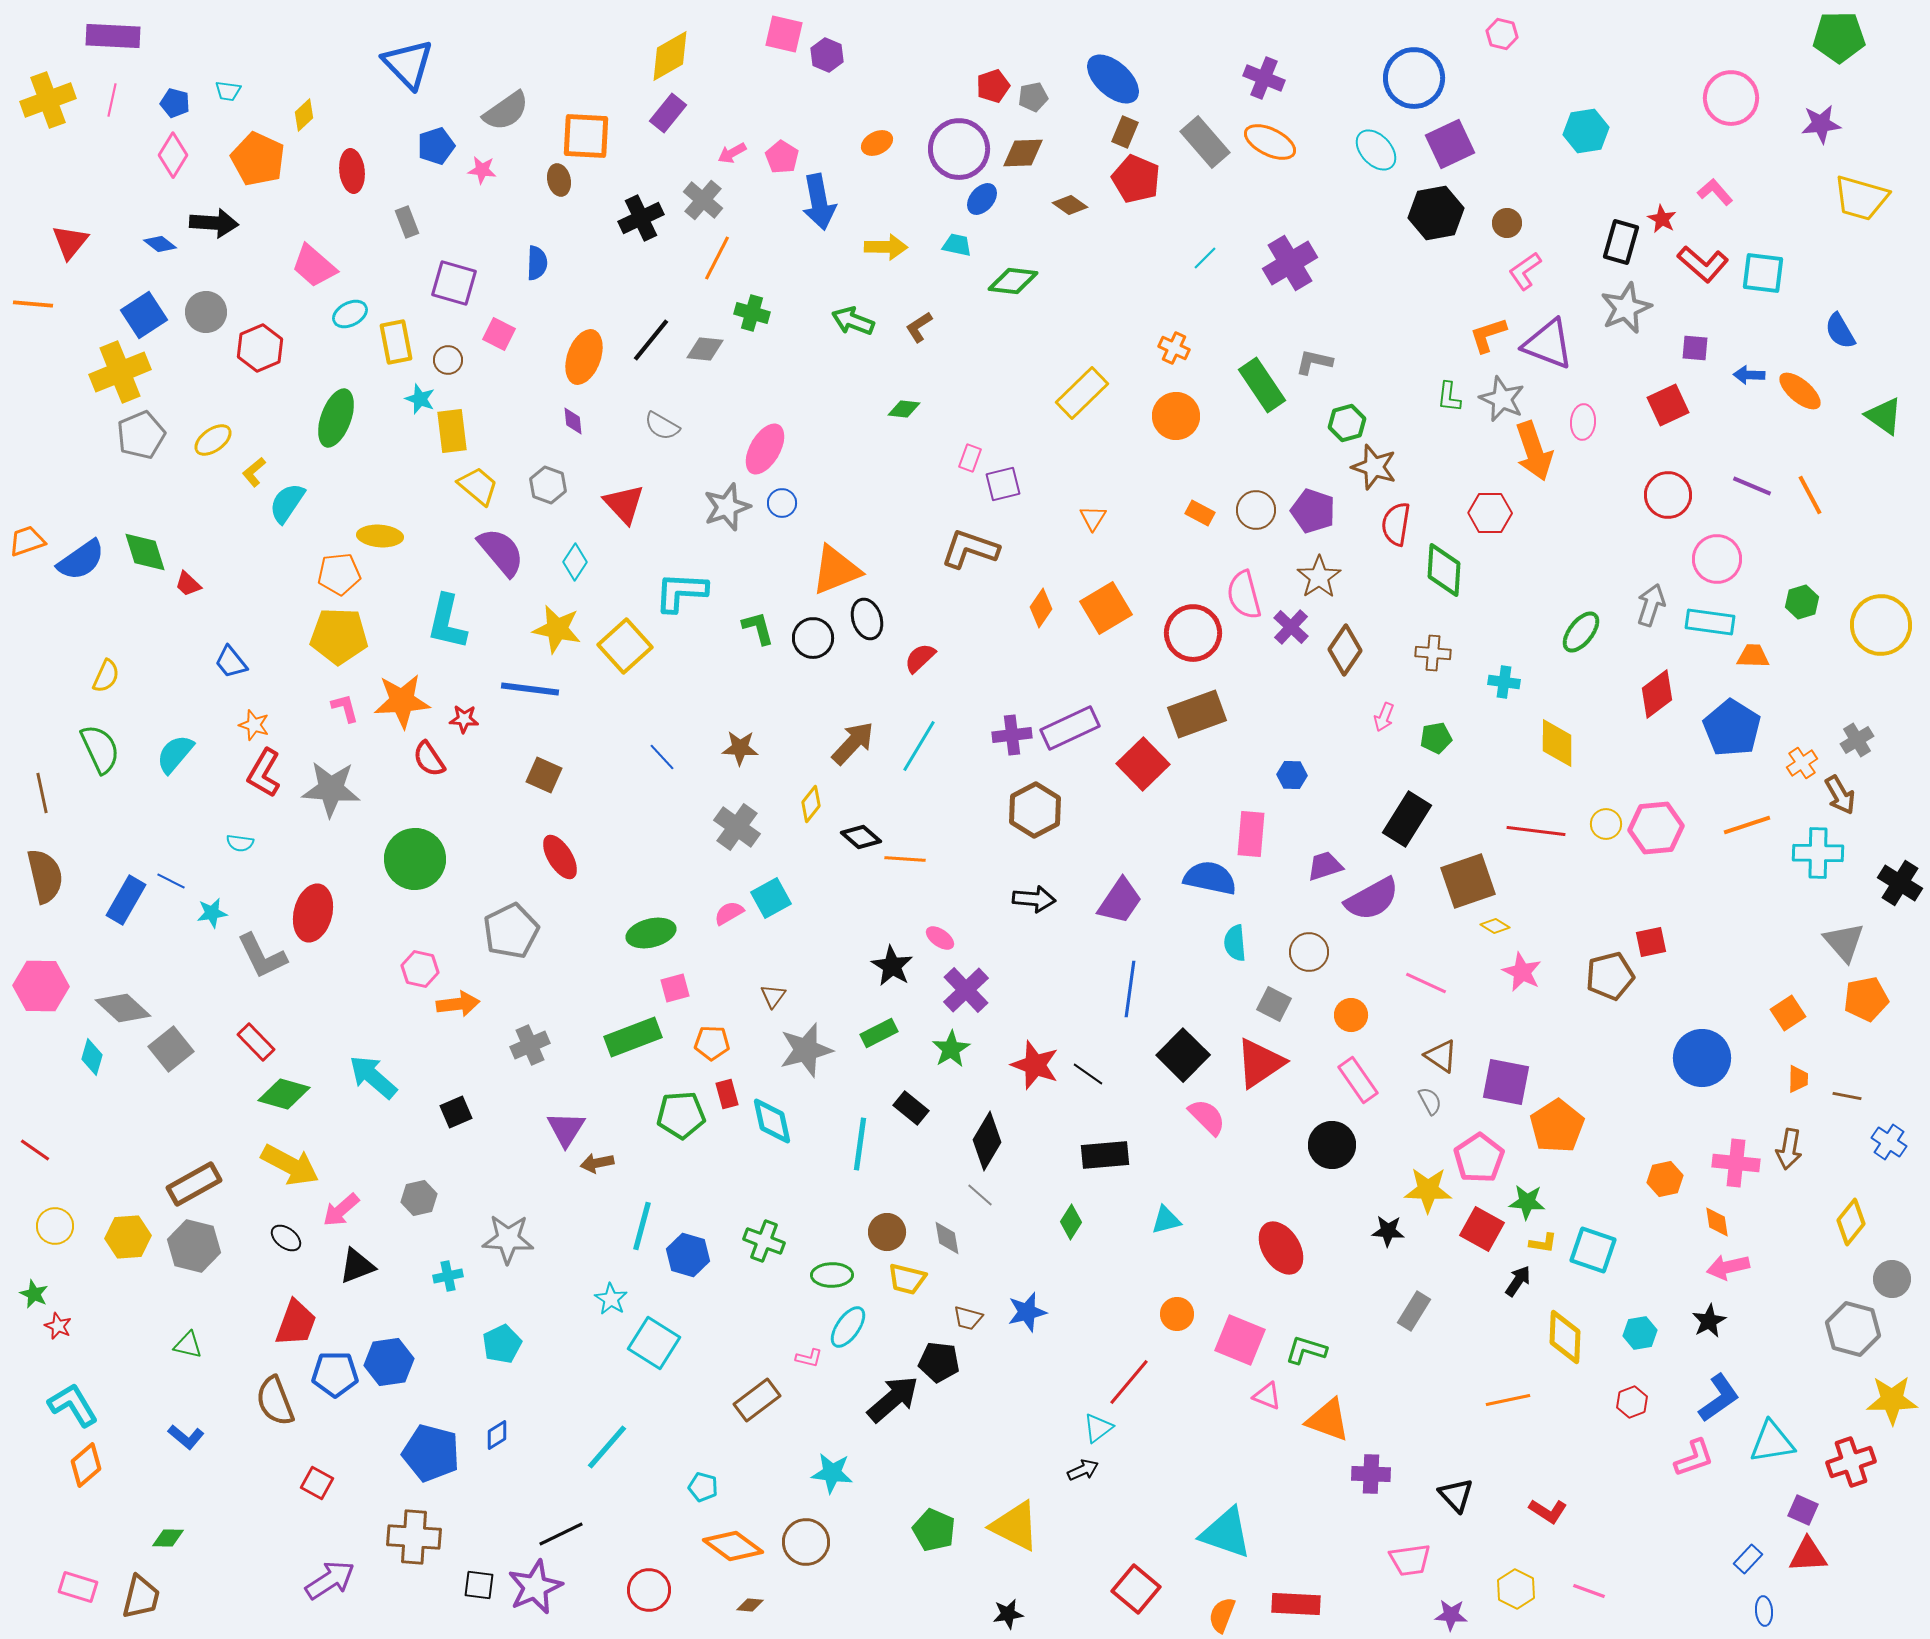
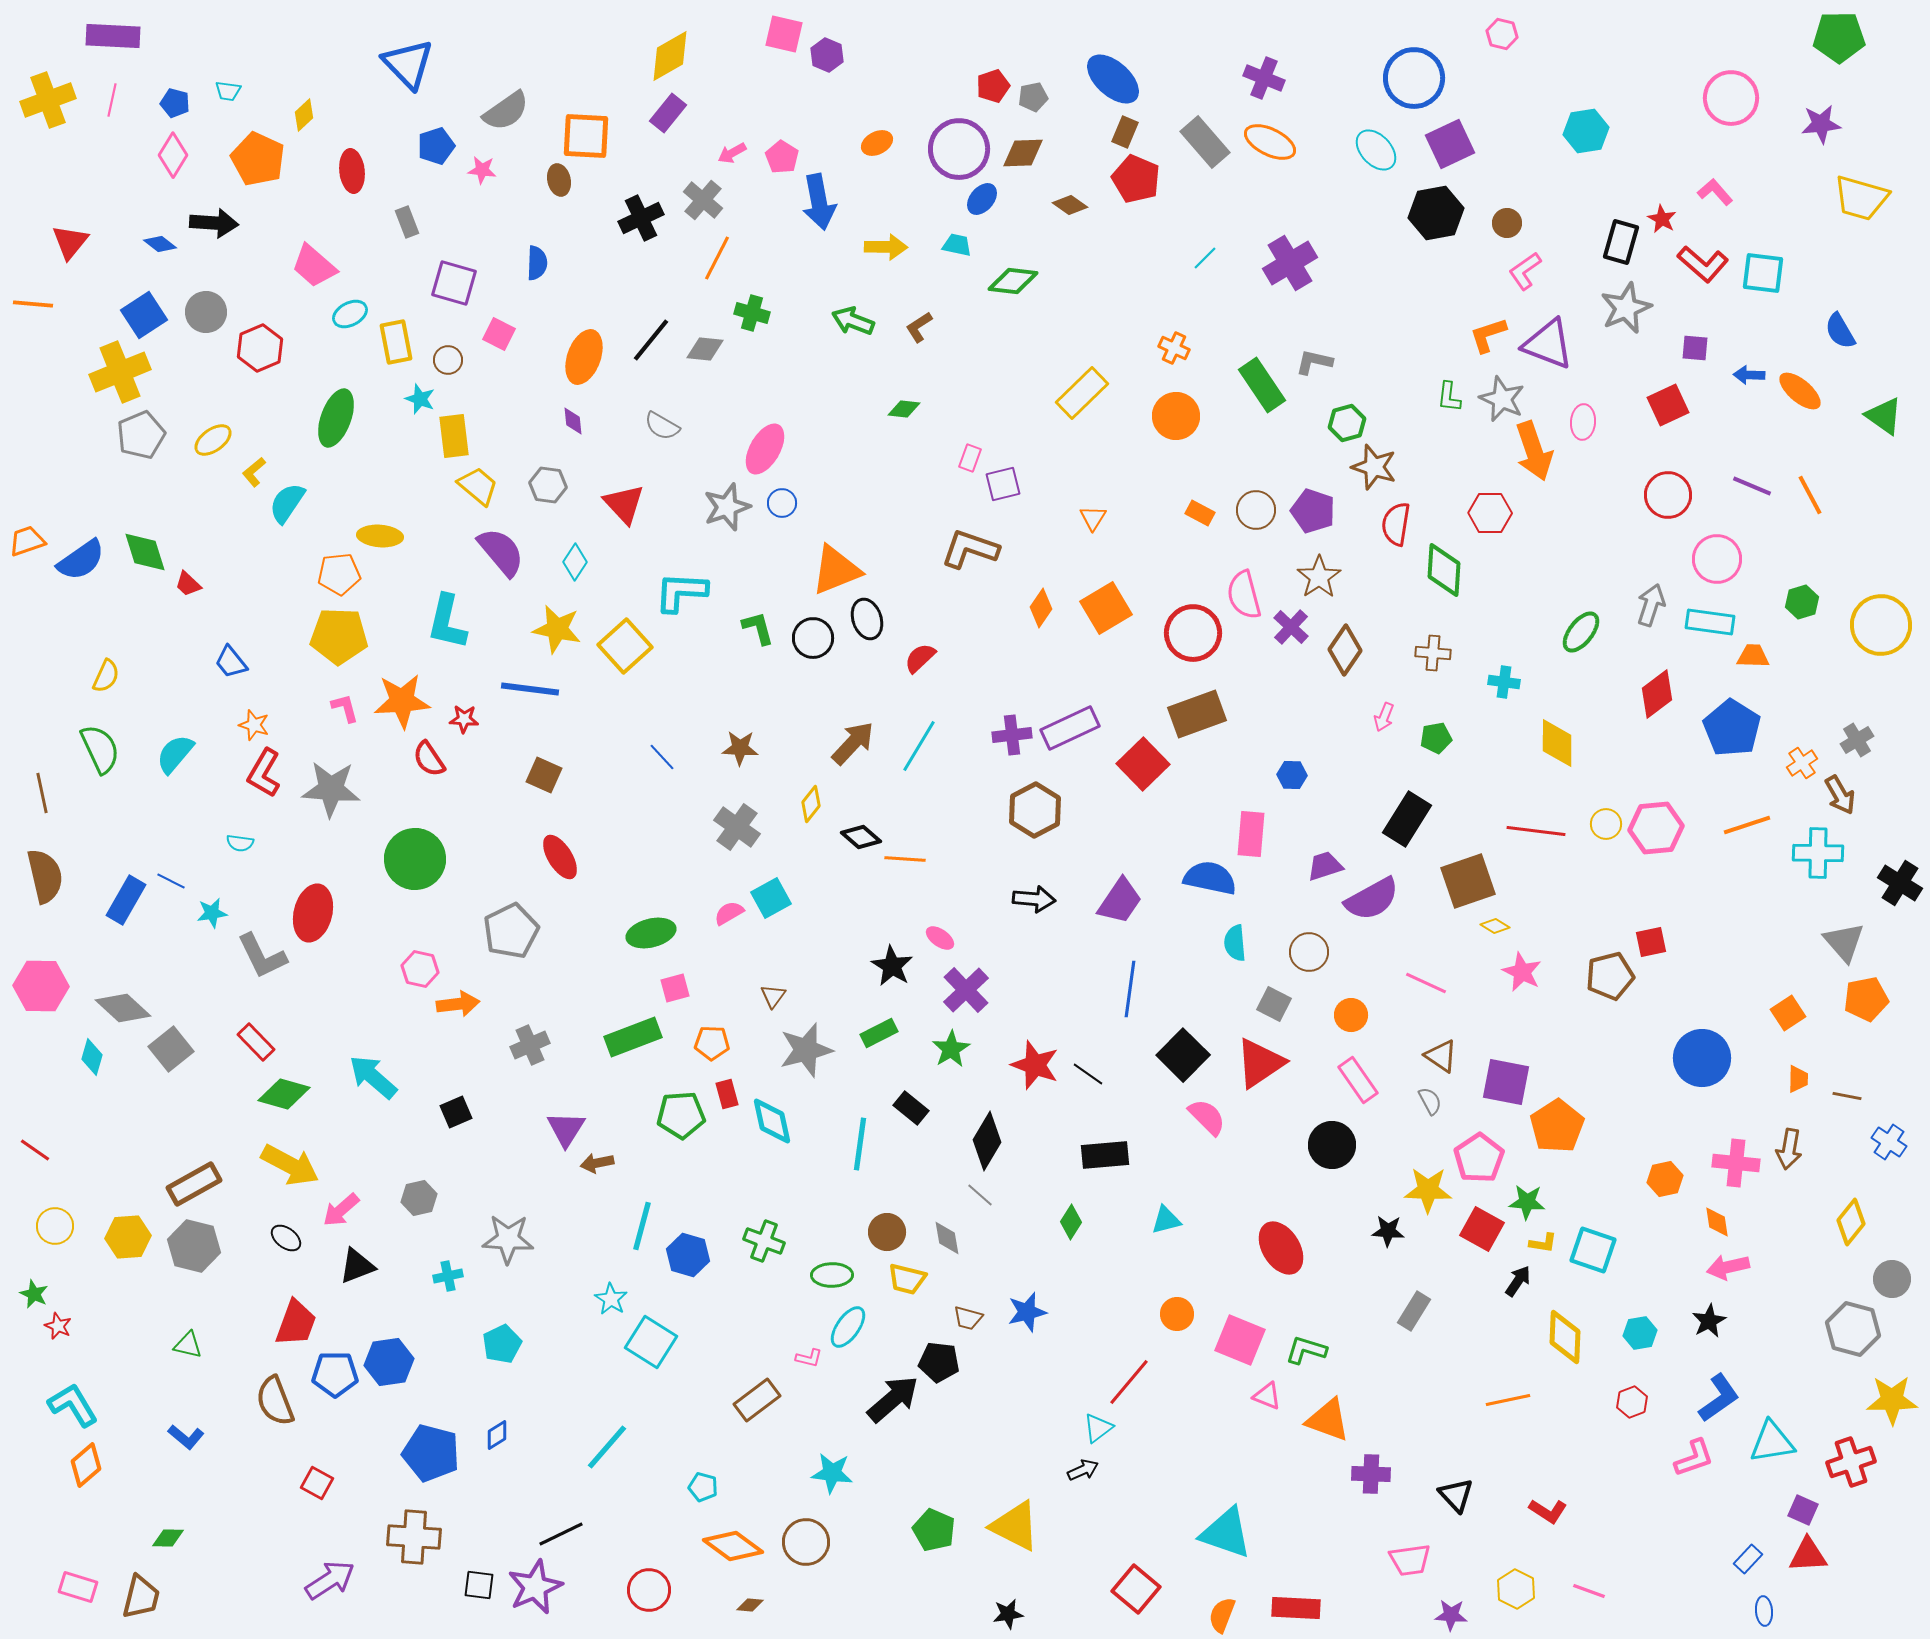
yellow rectangle at (452, 431): moved 2 px right, 5 px down
gray hexagon at (548, 485): rotated 12 degrees counterclockwise
cyan square at (654, 1343): moved 3 px left, 1 px up
red rectangle at (1296, 1604): moved 4 px down
